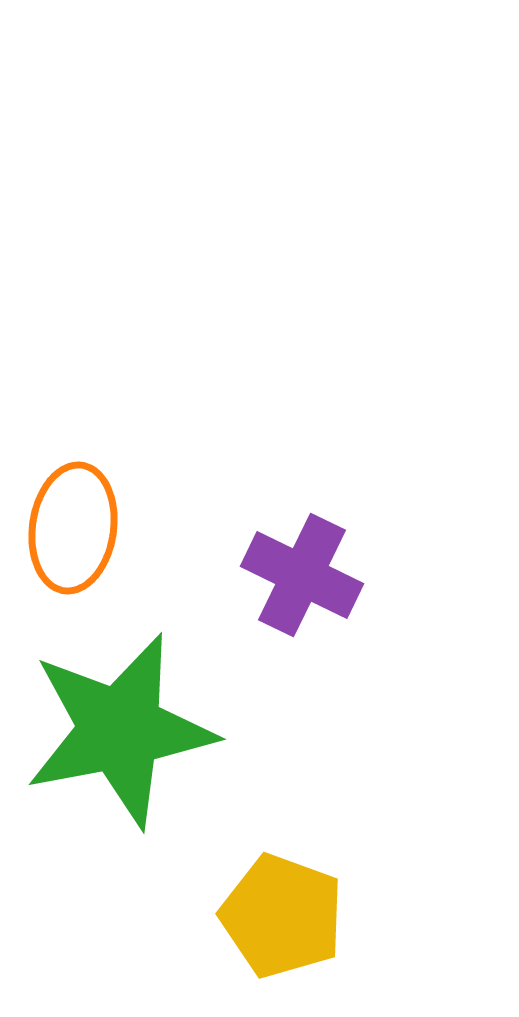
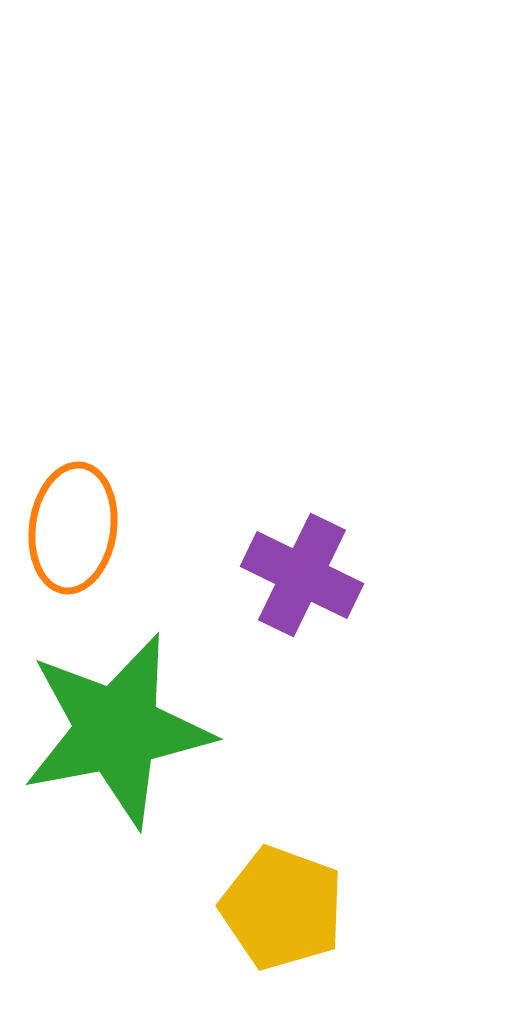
green star: moved 3 px left
yellow pentagon: moved 8 px up
